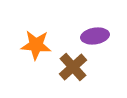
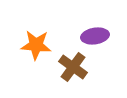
brown cross: rotated 12 degrees counterclockwise
